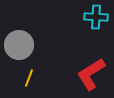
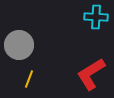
yellow line: moved 1 px down
